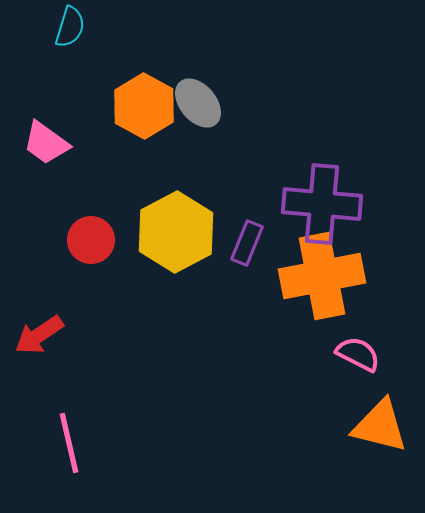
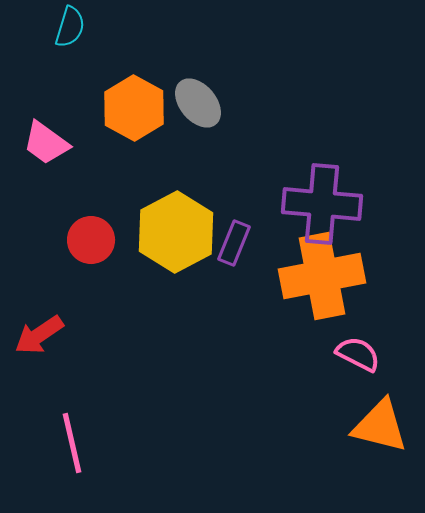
orange hexagon: moved 10 px left, 2 px down
purple rectangle: moved 13 px left
pink line: moved 3 px right
